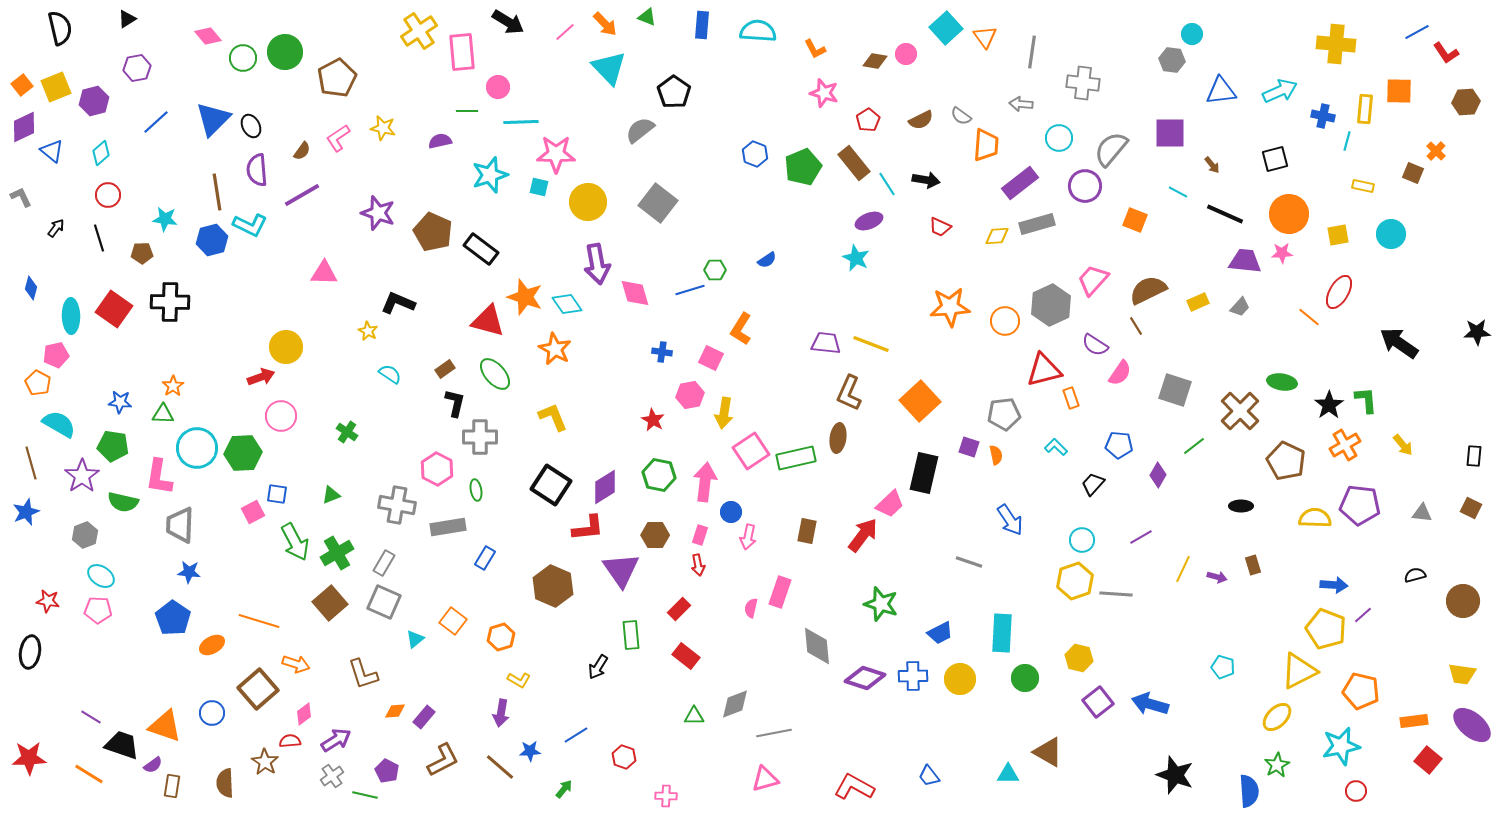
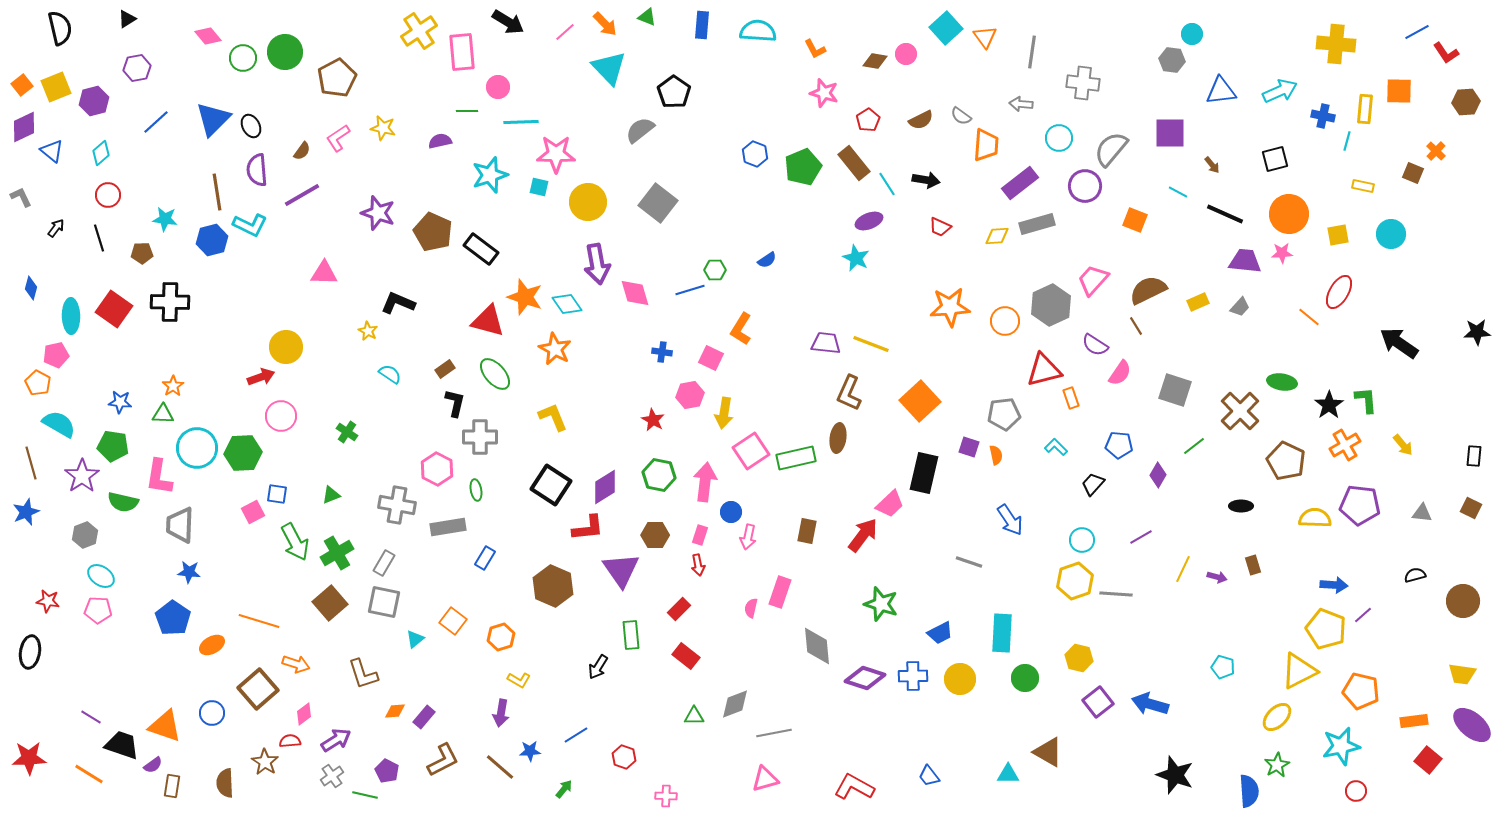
gray square at (384, 602): rotated 12 degrees counterclockwise
